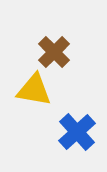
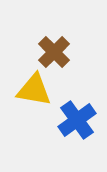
blue cross: moved 12 px up; rotated 6 degrees clockwise
